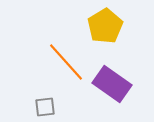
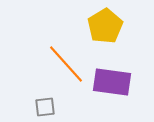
orange line: moved 2 px down
purple rectangle: moved 2 px up; rotated 27 degrees counterclockwise
